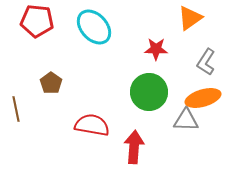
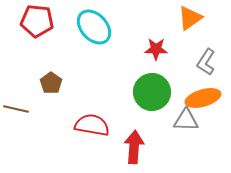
green circle: moved 3 px right
brown line: rotated 65 degrees counterclockwise
